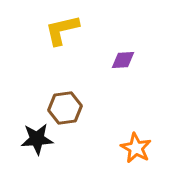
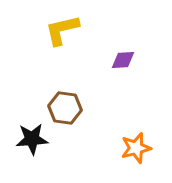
brown hexagon: rotated 16 degrees clockwise
black star: moved 5 px left
orange star: rotated 28 degrees clockwise
